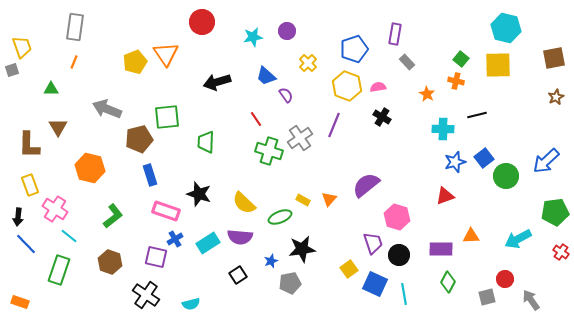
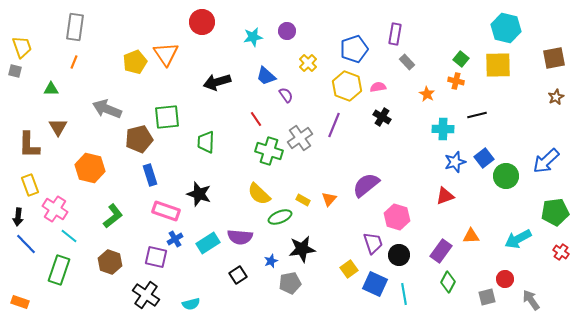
gray square at (12, 70): moved 3 px right, 1 px down; rotated 32 degrees clockwise
yellow semicircle at (244, 203): moved 15 px right, 9 px up
purple rectangle at (441, 249): moved 2 px down; rotated 55 degrees counterclockwise
